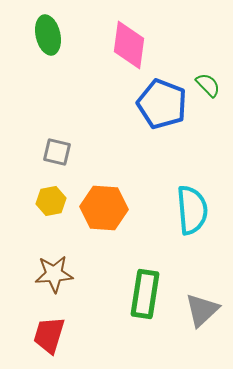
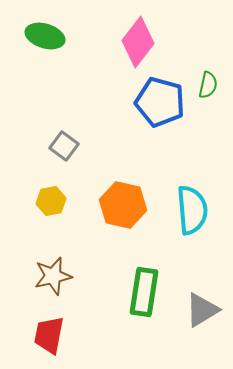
green ellipse: moved 3 px left, 1 px down; rotated 60 degrees counterclockwise
pink diamond: moved 9 px right, 3 px up; rotated 30 degrees clockwise
green semicircle: rotated 56 degrees clockwise
blue pentagon: moved 2 px left, 2 px up; rotated 6 degrees counterclockwise
gray square: moved 7 px right, 6 px up; rotated 24 degrees clockwise
orange hexagon: moved 19 px right, 3 px up; rotated 9 degrees clockwise
brown star: moved 1 px left, 2 px down; rotated 9 degrees counterclockwise
green rectangle: moved 1 px left, 2 px up
gray triangle: rotated 12 degrees clockwise
red trapezoid: rotated 6 degrees counterclockwise
